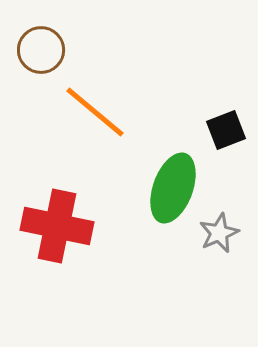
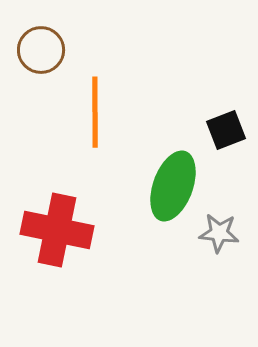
orange line: rotated 50 degrees clockwise
green ellipse: moved 2 px up
red cross: moved 4 px down
gray star: rotated 30 degrees clockwise
